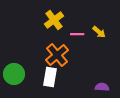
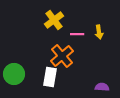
yellow arrow: rotated 40 degrees clockwise
orange cross: moved 5 px right, 1 px down
